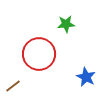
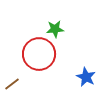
green star: moved 11 px left, 5 px down
brown line: moved 1 px left, 2 px up
